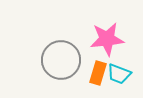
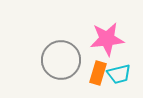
cyan trapezoid: rotated 35 degrees counterclockwise
